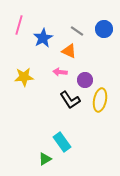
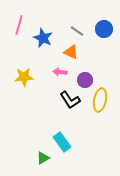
blue star: rotated 18 degrees counterclockwise
orange triangle: moved 2 px right, 1 px down
green triangle: moved 2 px left, 1 px up
